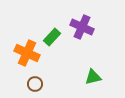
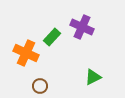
orange cross: moved 1 px left
green triangle: rotated 12 degrees counterclockwise
brown circle: moved 5 px right, 2 px down
